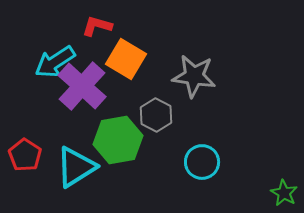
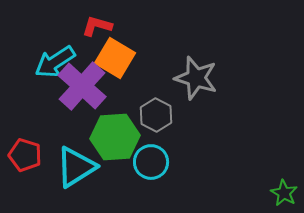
orange square: moved 11 px left, 1 px up
gray star: moved 2 px right, 2 px down; rotated 9 degrees clockwise
green hexagon: moved 3 px left, 3 px up; rotated 6 degrees clockwise
red pentagon: rotated 16 degrees counterclockwise
cyan circle: moved 51 px left
